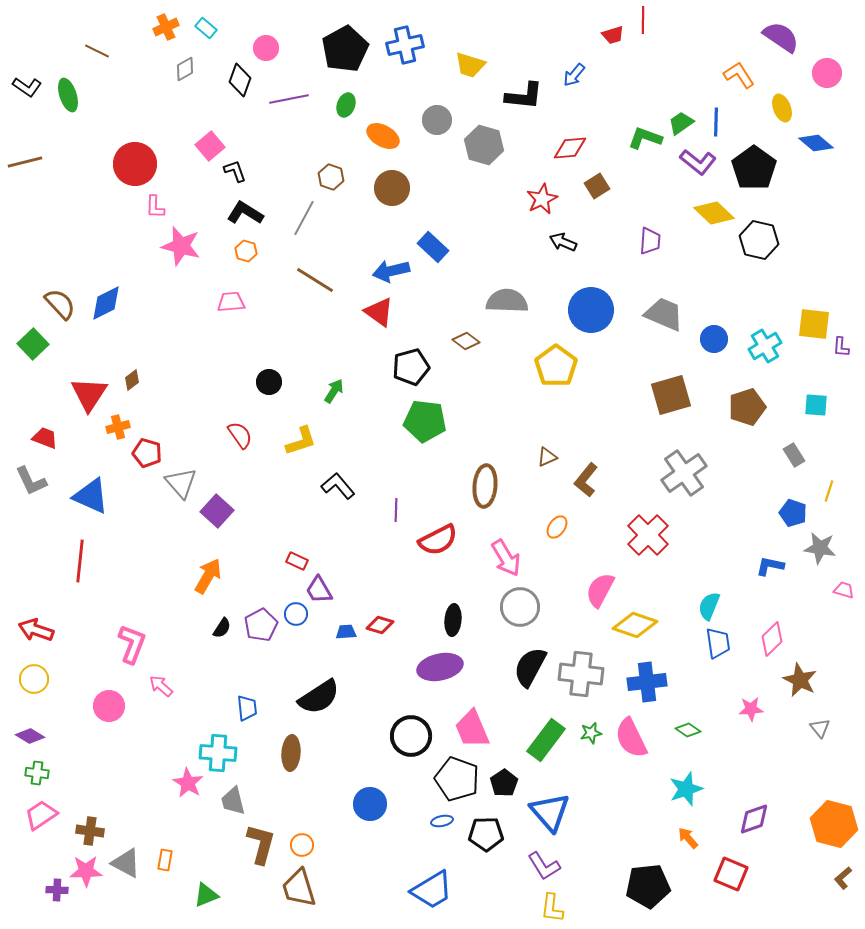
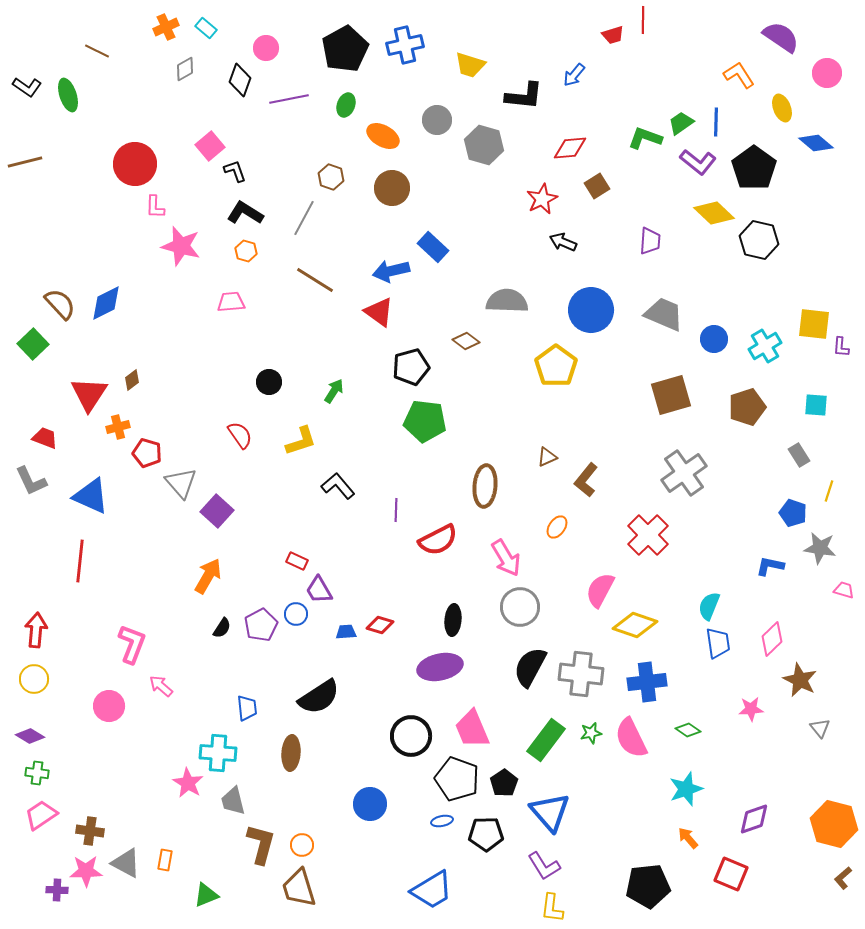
gray rectangle at (794, 455): moved 5 px right
red arrow at (36, 630): rotated 76 degrees clockwise
